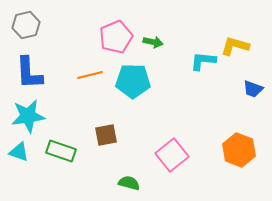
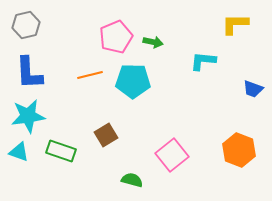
yellow L-shape: moved 22 px up; rotated 16 degrees counterclockwise
brown square: rotated 20 degrees counterclockwise
green semicircle: moved 3 px right, 3 px up
